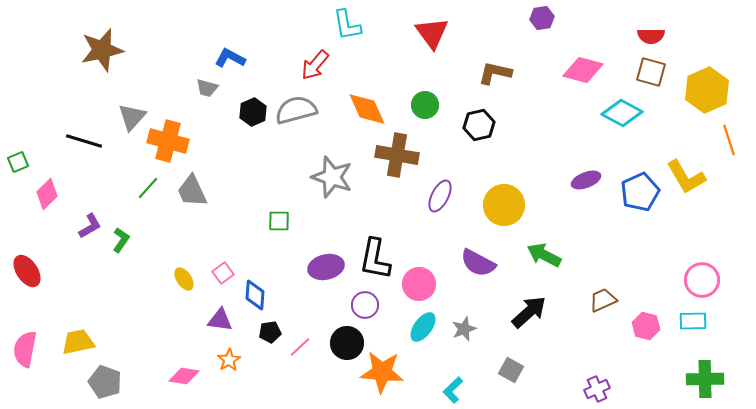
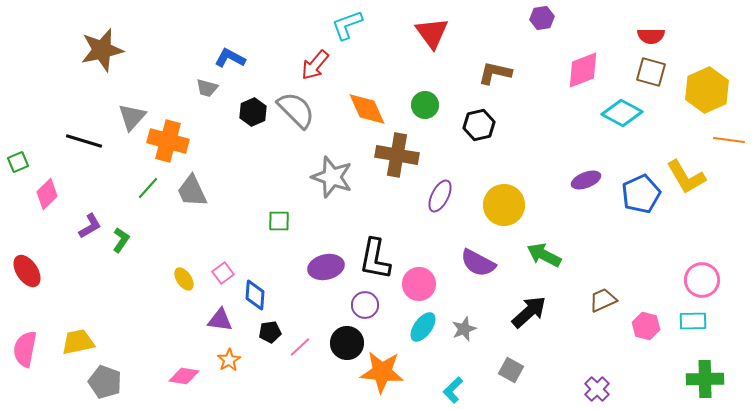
cyan L-shape at (347, 25): rotated 80 degrees clockwise
pink diamond at (583, 70): rotated 36 degrees counterclockwise
gray semicircle at (296, 110): rotated 60 degrees clockwise
orange line at (729, 140): rotated 64 degrees counterclockwise
blue pentagon at (640, 192): moved 1 px right, 2 px down
purple cross at (597, 389): rotated 20 degrees counterclockwise
